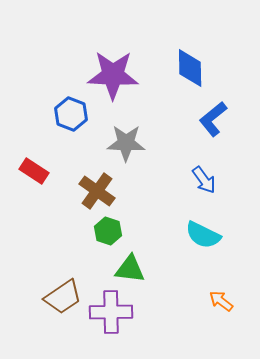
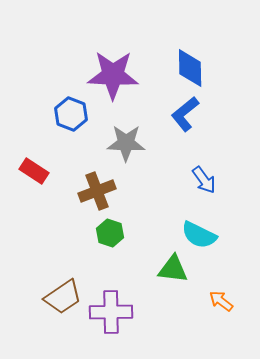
blue L-shape: moved 28 px left, 5 px up
brown cross: rotated 33 degrees clockwise
green hexagon: moved 2 px right, 2 px down
cyan semicircle: moved 4 px left
green triangle: moved 43 px right
